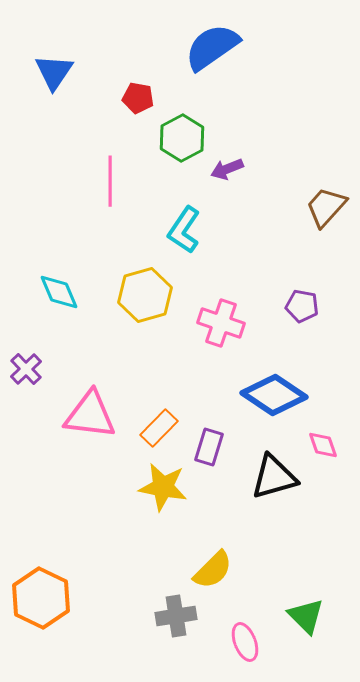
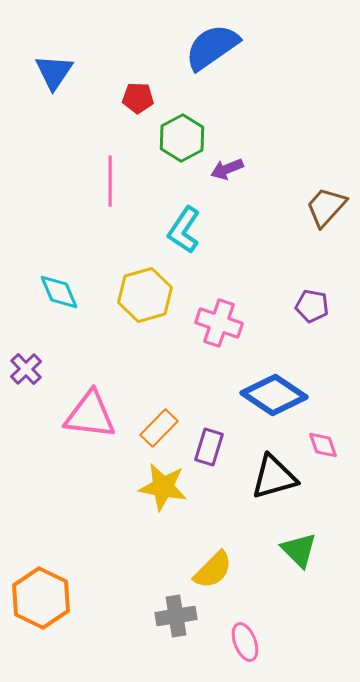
red pentagon: rotated 8 degrees counterclockwise
purple pentagon: moved 10 px right
pink cross: moved 2 px left
green triangle: moved 7 px left, 66 px up
